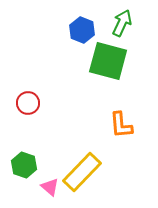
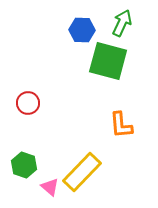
blue hexagon: rotated 20 degrees counterclockwise
